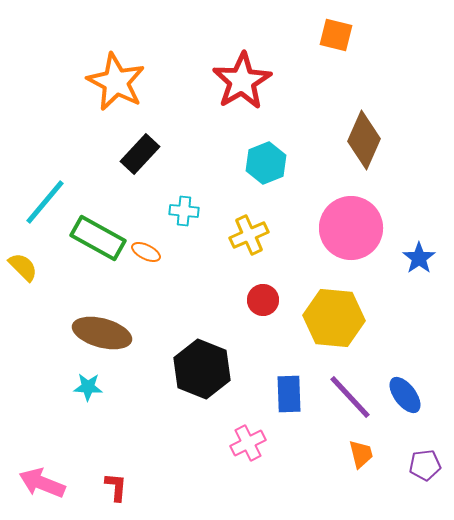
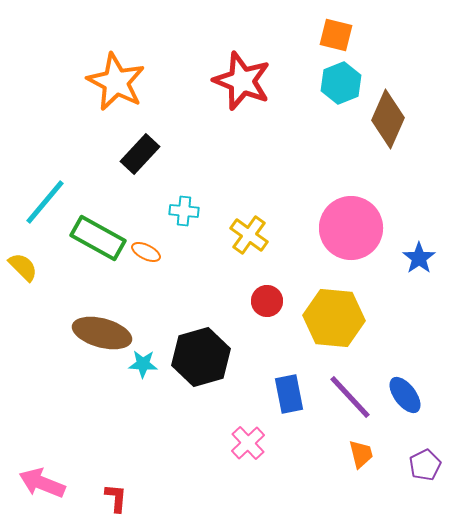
red star: rotated 20 degrees counterclockwise
brown diamond: moved 24 px right, 21 px up
cyan hexagon: moved 75 px right, 80 px up
yellow cross: rotated 30 degrees counterclockwise
red circle: moved 4 px right, 1 px down
black hexagon: moved 1 px left, 12 px up; rotated 22 degrees clockwise
cyan star: moved 55 px right, 23 px up
blue rectangle: rotated 9 degrees counterclockwise
pink cross: rotated 16 degrees counterclockwise
purple pentagon: rotated 20 degrees counterclockwise
red L-shape: moved 11 px down
